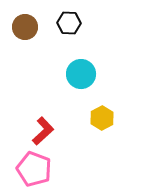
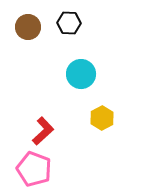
brown circle: moved 3 px right
